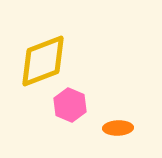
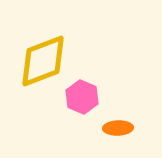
pink hexagon: moved 12 px right, 8 px up
